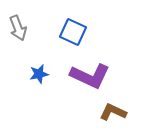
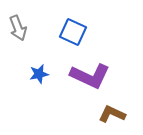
brown L-shape: moved 1 px left, 2 px down
